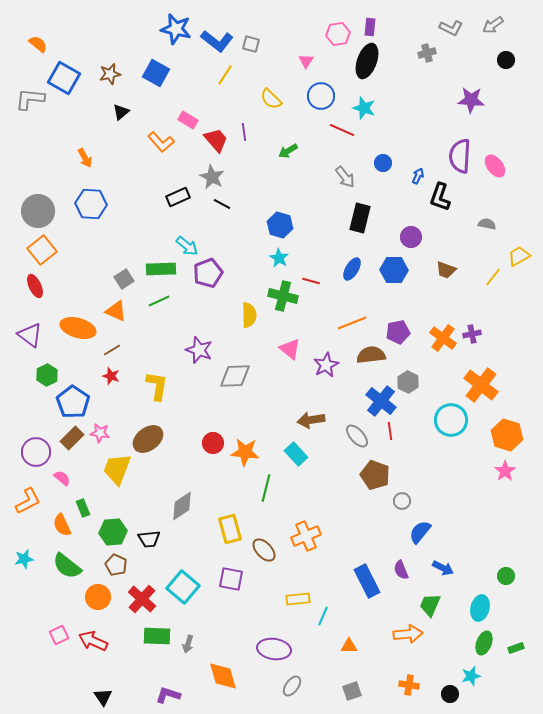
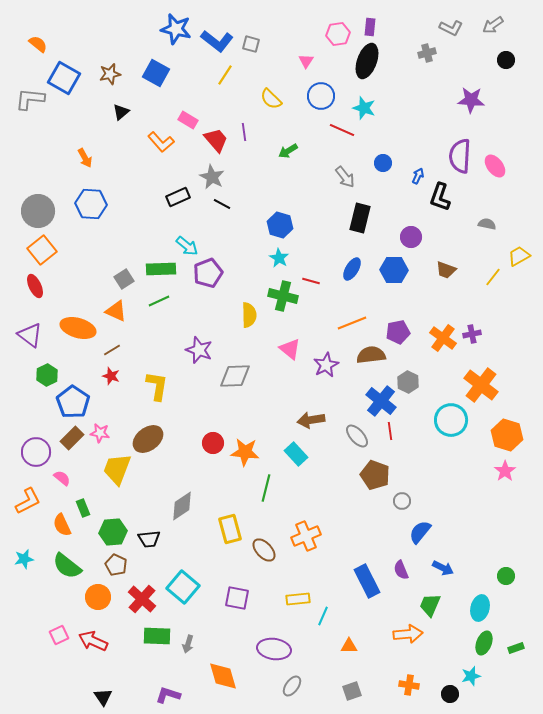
purple square at (231, 579): moved 6 px right, 19 px down
